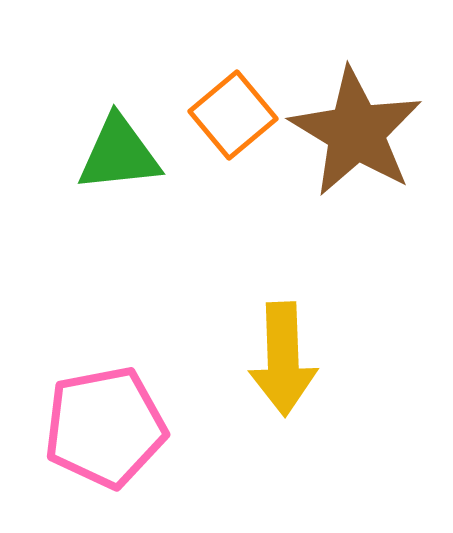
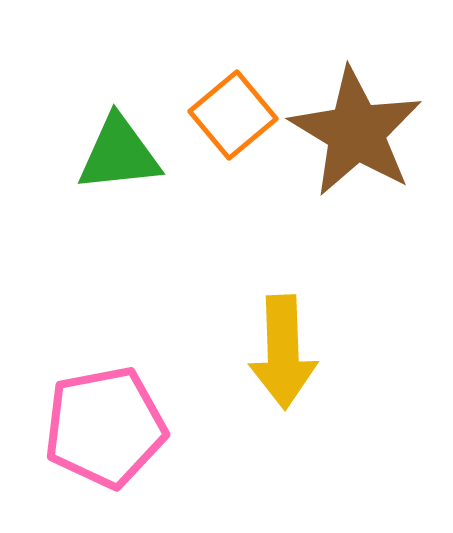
yellow arrow: moved 7 px up
